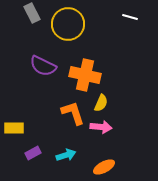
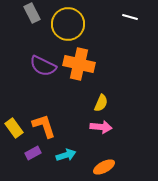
orange cross: moved 6 px left, 11 px up
orange L-shape: moved 29 px left, 13 px down
yellow rectangle: rotated 54 degrees clockwise
